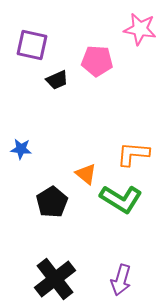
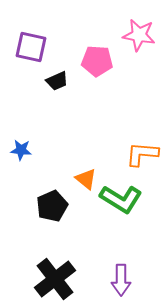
pink star: moved 1 px left, 6 px down
purple square: moved 1 px left, 2 px down
black trapezoid: moved 1 px down
blue star: moved 1 px down
orange L-shape: moved 9 px right
orange triangle: moved 5 px down
black pentagon: moved 4 px down; rotated 8 degrees clockwise
purple arrow: rotated 16 degrees counterclockwise
